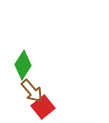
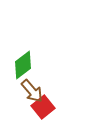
green diamond: rotated 20 degrees clockwise
